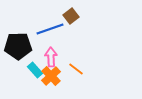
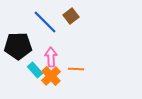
blue line: moved 5 px left, 7 px up; rotated 64 degrees clockwise
orange line: rotated 35 degrees counterclockwise
